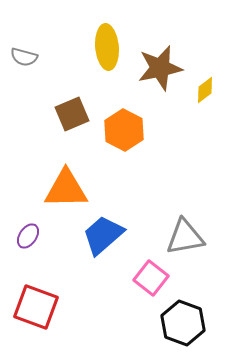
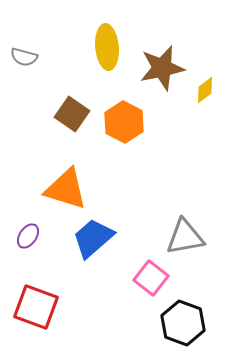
brown star: moved 2 px right
brown square: rotated 32 degrees counterclockwise
orange hexagon: moved 8 px up
orange triangle: rotated 18 degrees clockwise
blue trapezoid: moved 10 px left, 3 px down
